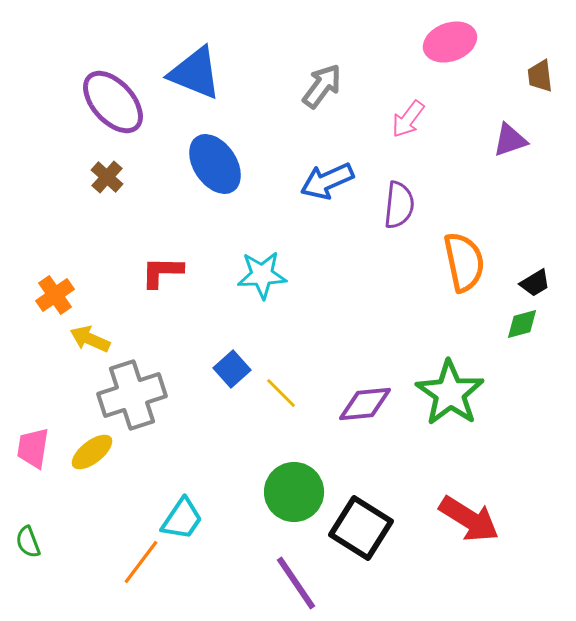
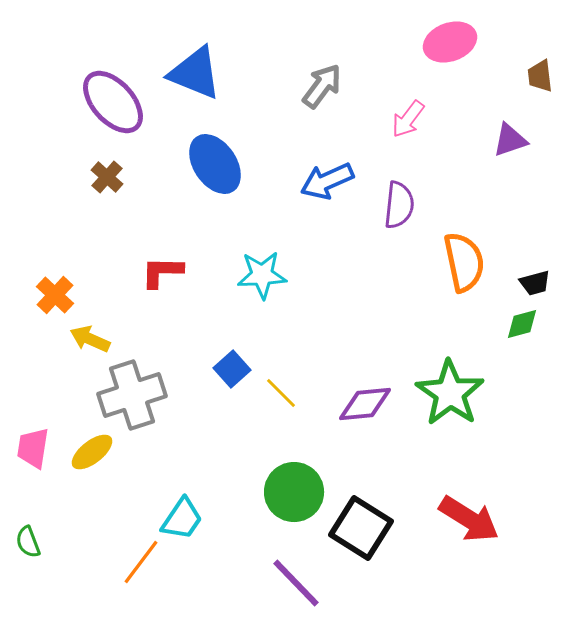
black trapezoid: rotated 16 degrees clockwise
orange cross: rotated 12 degrees counterclockwise
purple line: rotated 10 degrees counterclockwise
